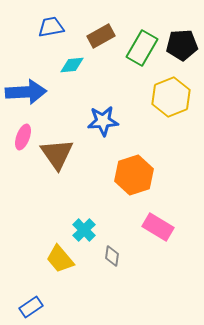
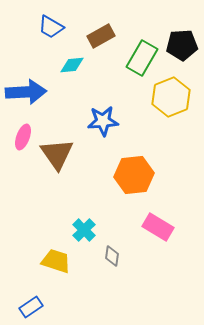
blue trapezoid: rotated 140 degrees counterclockwise
green rectangle: moved 10 px down
orange hexagon: rotated 12 degrees clockwise
yellow trapezoid: moved 4 px left, 2 px down; rotated 148 degrees clockwise
